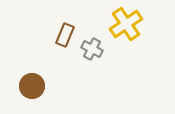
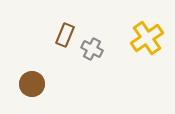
yellow cross: moved 21 px right, 14 px down
brown circle: moved 2 px up
